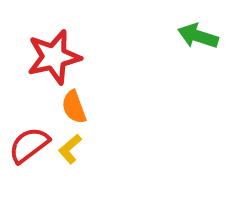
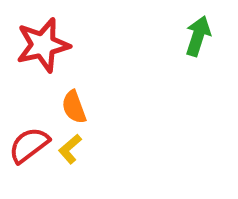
green arrow: rotated 90 degrees clockwise
red star: moved 11 px left, 12 px up
